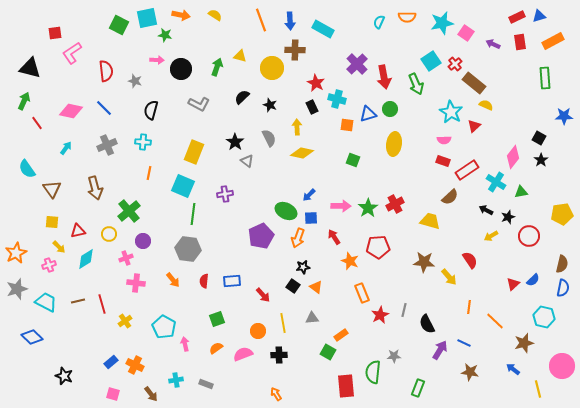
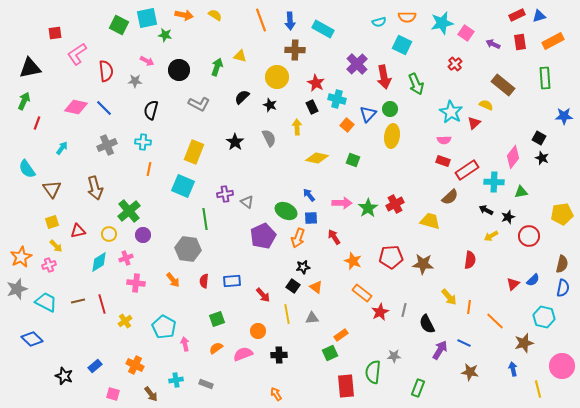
orange arrow at (181, 15): moved 3 px right
red rectangle at (517, 17): moved 2 px up
cyan semicircle at (379, 22): rotated 128 degrees counterclockwise
pink L-shape at (72, 53): moved 5 px right, 1 px down
pink arrow at (157, 60): moved 10 px left, 1 px down; rotated 24 degrees clockwise
cyan square at (431, 61): moved 29 px left, 16 px up; rotated 30 degrees counterclockwise
black triangle at (30, 68): rotated 25 degrees counterclockwise
yellow circle at (272, 68): moved 5 px right, 9 px down
black circle at (181, 69): moved 2 px left, 1 px down
gray star at (135, 81): rotated 16 degrees counterclockwise
brown rectangle at (474, 83): moved 29 px right, 2 px down
pink diamond at (71, 111): moved 5 px right, 4 px up
blue triangle at (368, 114): rotated 30 degrees counterclockwise
red line at (37, 123): rotated 56 degrees clockwise
orange square at (347, 125): rotated 32 degrees clockwise
red triangle at (474, 126): moved 3 px up
yellow ellipse at (394, 144): moved 2 px left, 8 px up
cyan arrow at (66, 148): moved 4 px left
yellow diamond at (302, 153): moved 15 px right, 5 px down
black star at (541, 160): moved 1 px right, 2 px up; rotated 16 degrees counterclockwise
gray triangle at (247, 161): moved 41 px down
orange line at (149, 173): moved 4 px up
cyan cross at (496, 182): moved 2 px left; rotated 30 degrees counterclockwise
blue arrow at (309, 195): rotated 96 degrees clockwise
pink arrow at (341, 206): moved 1 px right, 3 px up
green line at (193, 214): moved 12 px right, 5 px down; rotated 15 degrees counterclockwise
yellow square at (52, 222): rotated 24 degrees counterclockwise
purple pentagon at (261, 236): moved 2 px right
purple circle at (143, 241): moved 6 px up
yellow arrow at (59, 247): moved 3 px left, 1 px up
red pentagon at (378, 247): moved 13 px right, 10 px down
orange star at (16, 253): moved 5 px right, 4 px down
cyan diamond at (86, 259): moved 13 px right, 3 px down
red semicircle at (470, 260): rotated 42 degrees clockwise
orange star at (350, 261): moved 3 px right
brown star at (424, 262): moved 1 px left, 2 px down
yellow arrow at (449, 277): moved 20 px down
orange rectangle at (362, 293): rotated 30 degrees counterclockwise
red star at (380, 315): moved 3 px up
yellow line at (283, 323): moved 4 px right, 9 px up
blue diamond at (32, 337): moved 2 px down
green square at (328, 352): moved 2 px right, 1 px down; rotated 35 degrees clockwise
blue rectangle at (111, 362): moved 16 px left, 4 px down
blue arrow at (513, 369): rotated 40 degrees clockwise
